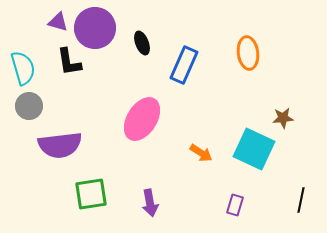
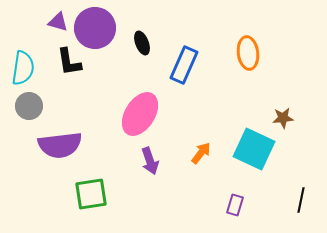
cyan semicircle: rotated 24 degrees clockwise
pink ellipse: moved 2 px left, 5 px up
orange arrow: rotated 85 degrees counterclockwise
purple arrow: moved 42 px up; rotated 8 degrees counterclockwise
